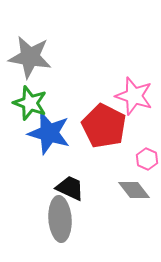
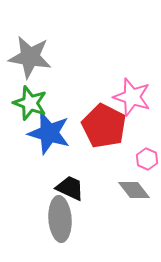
pink star: moved 2 px left, 1 px down
